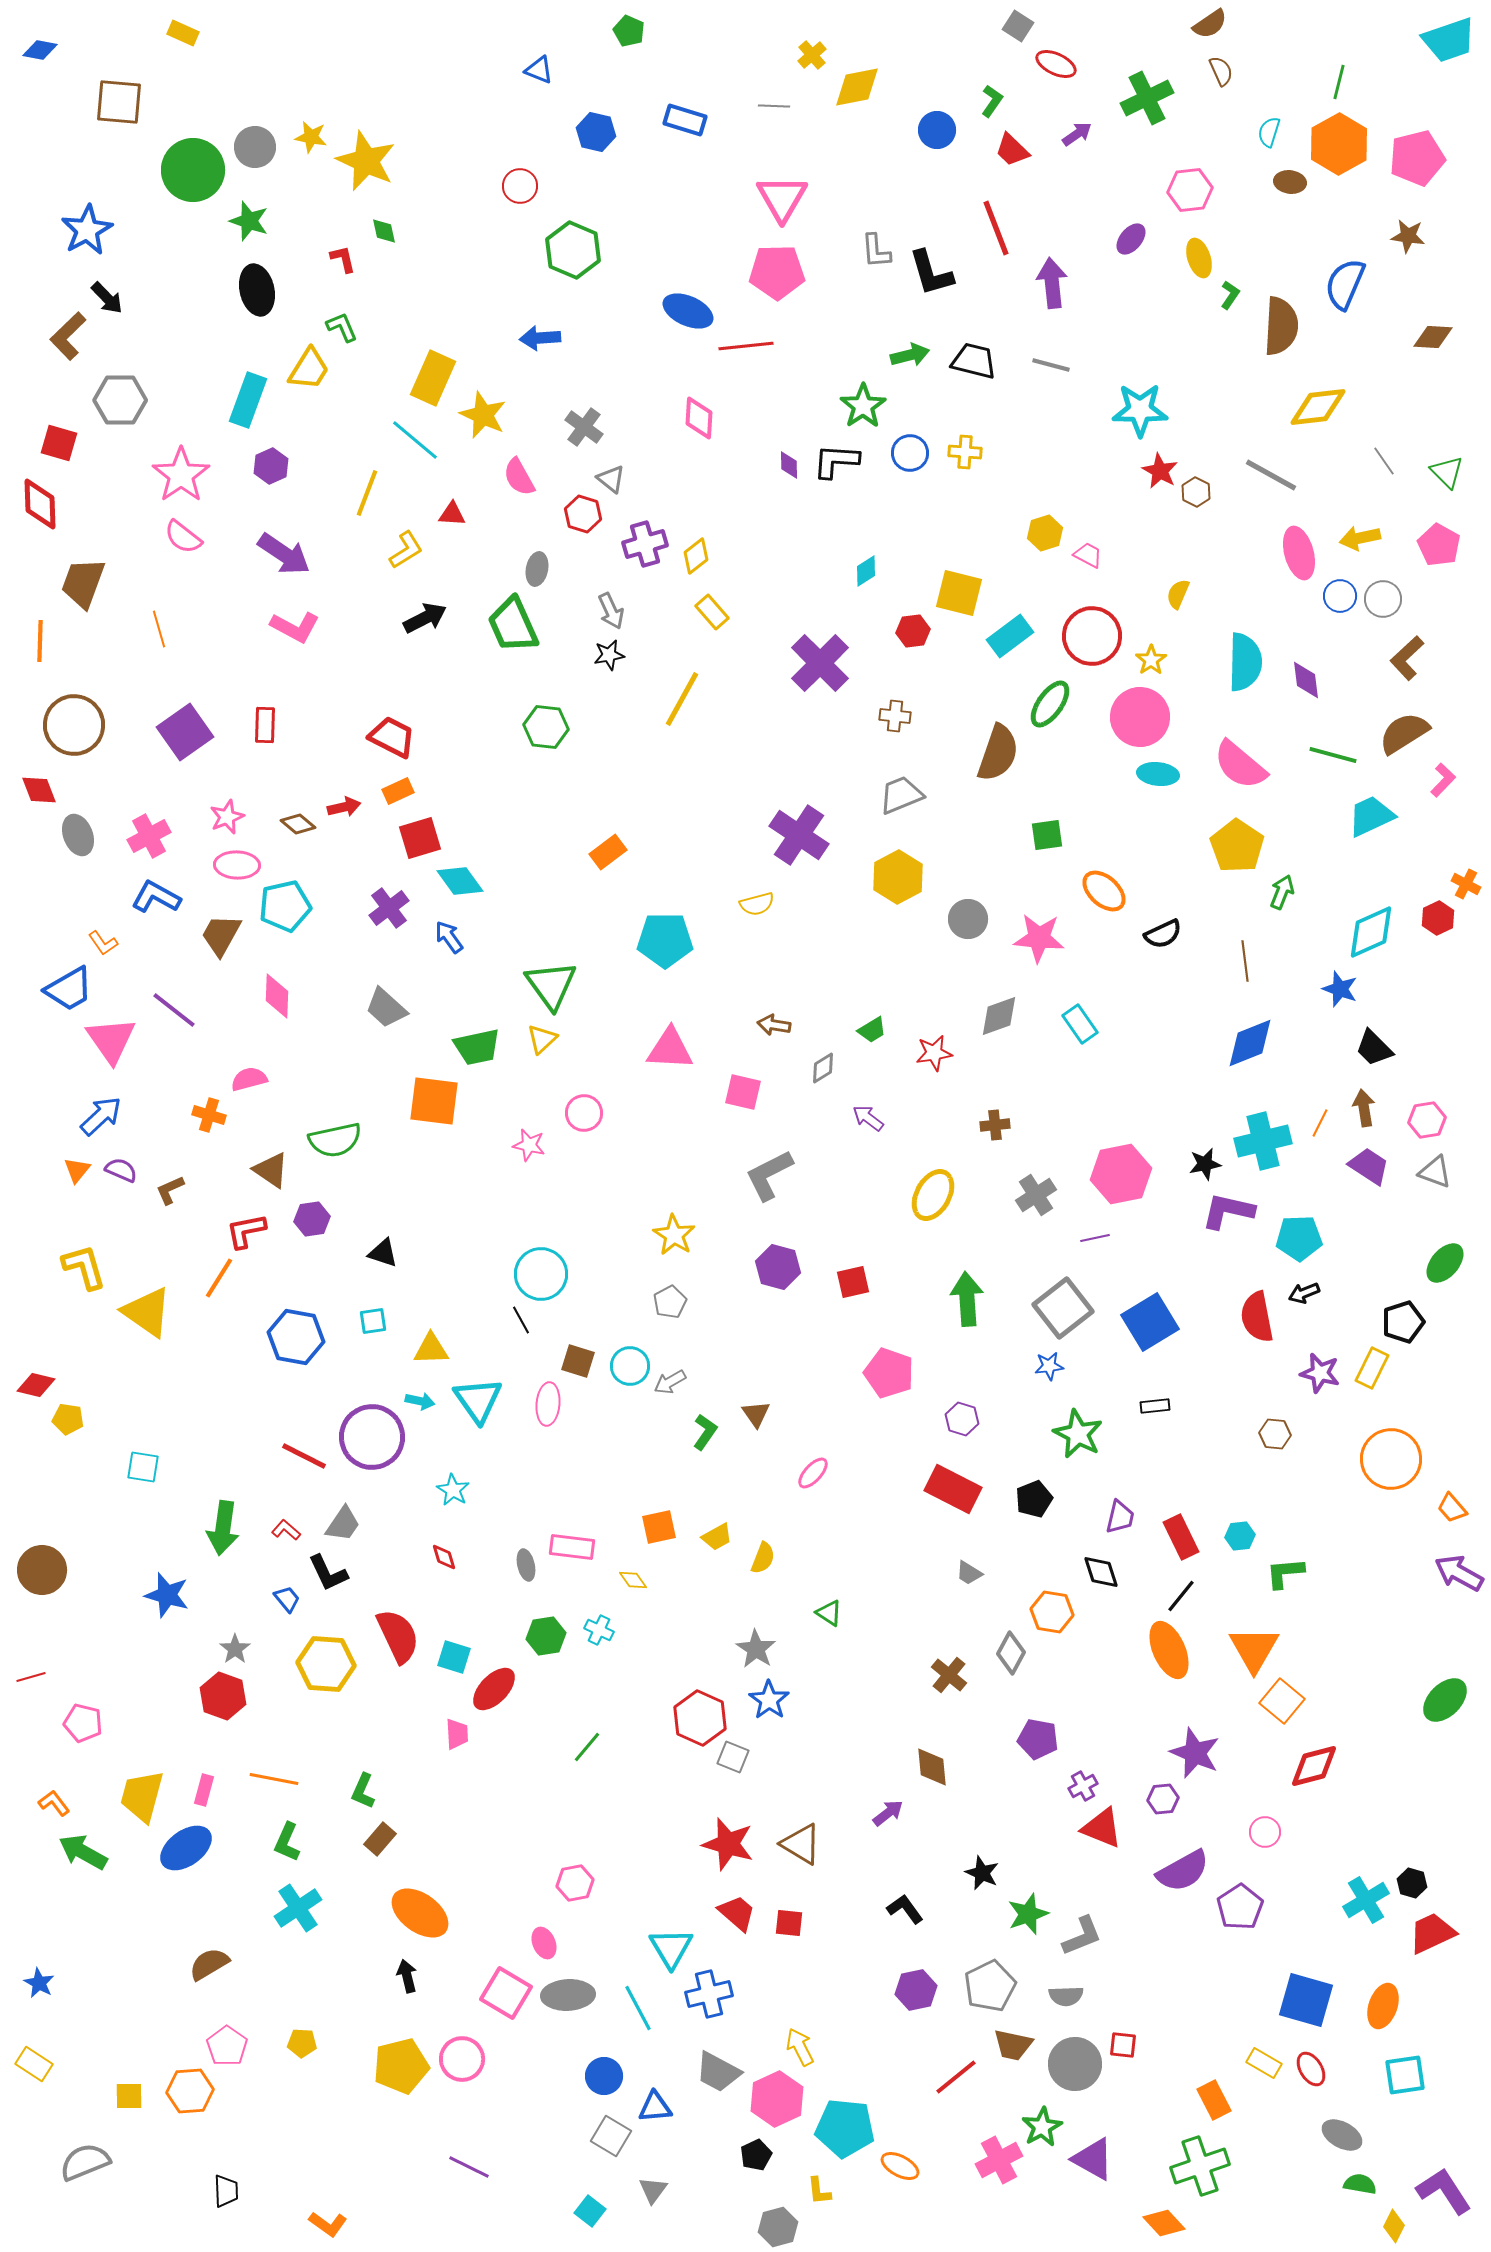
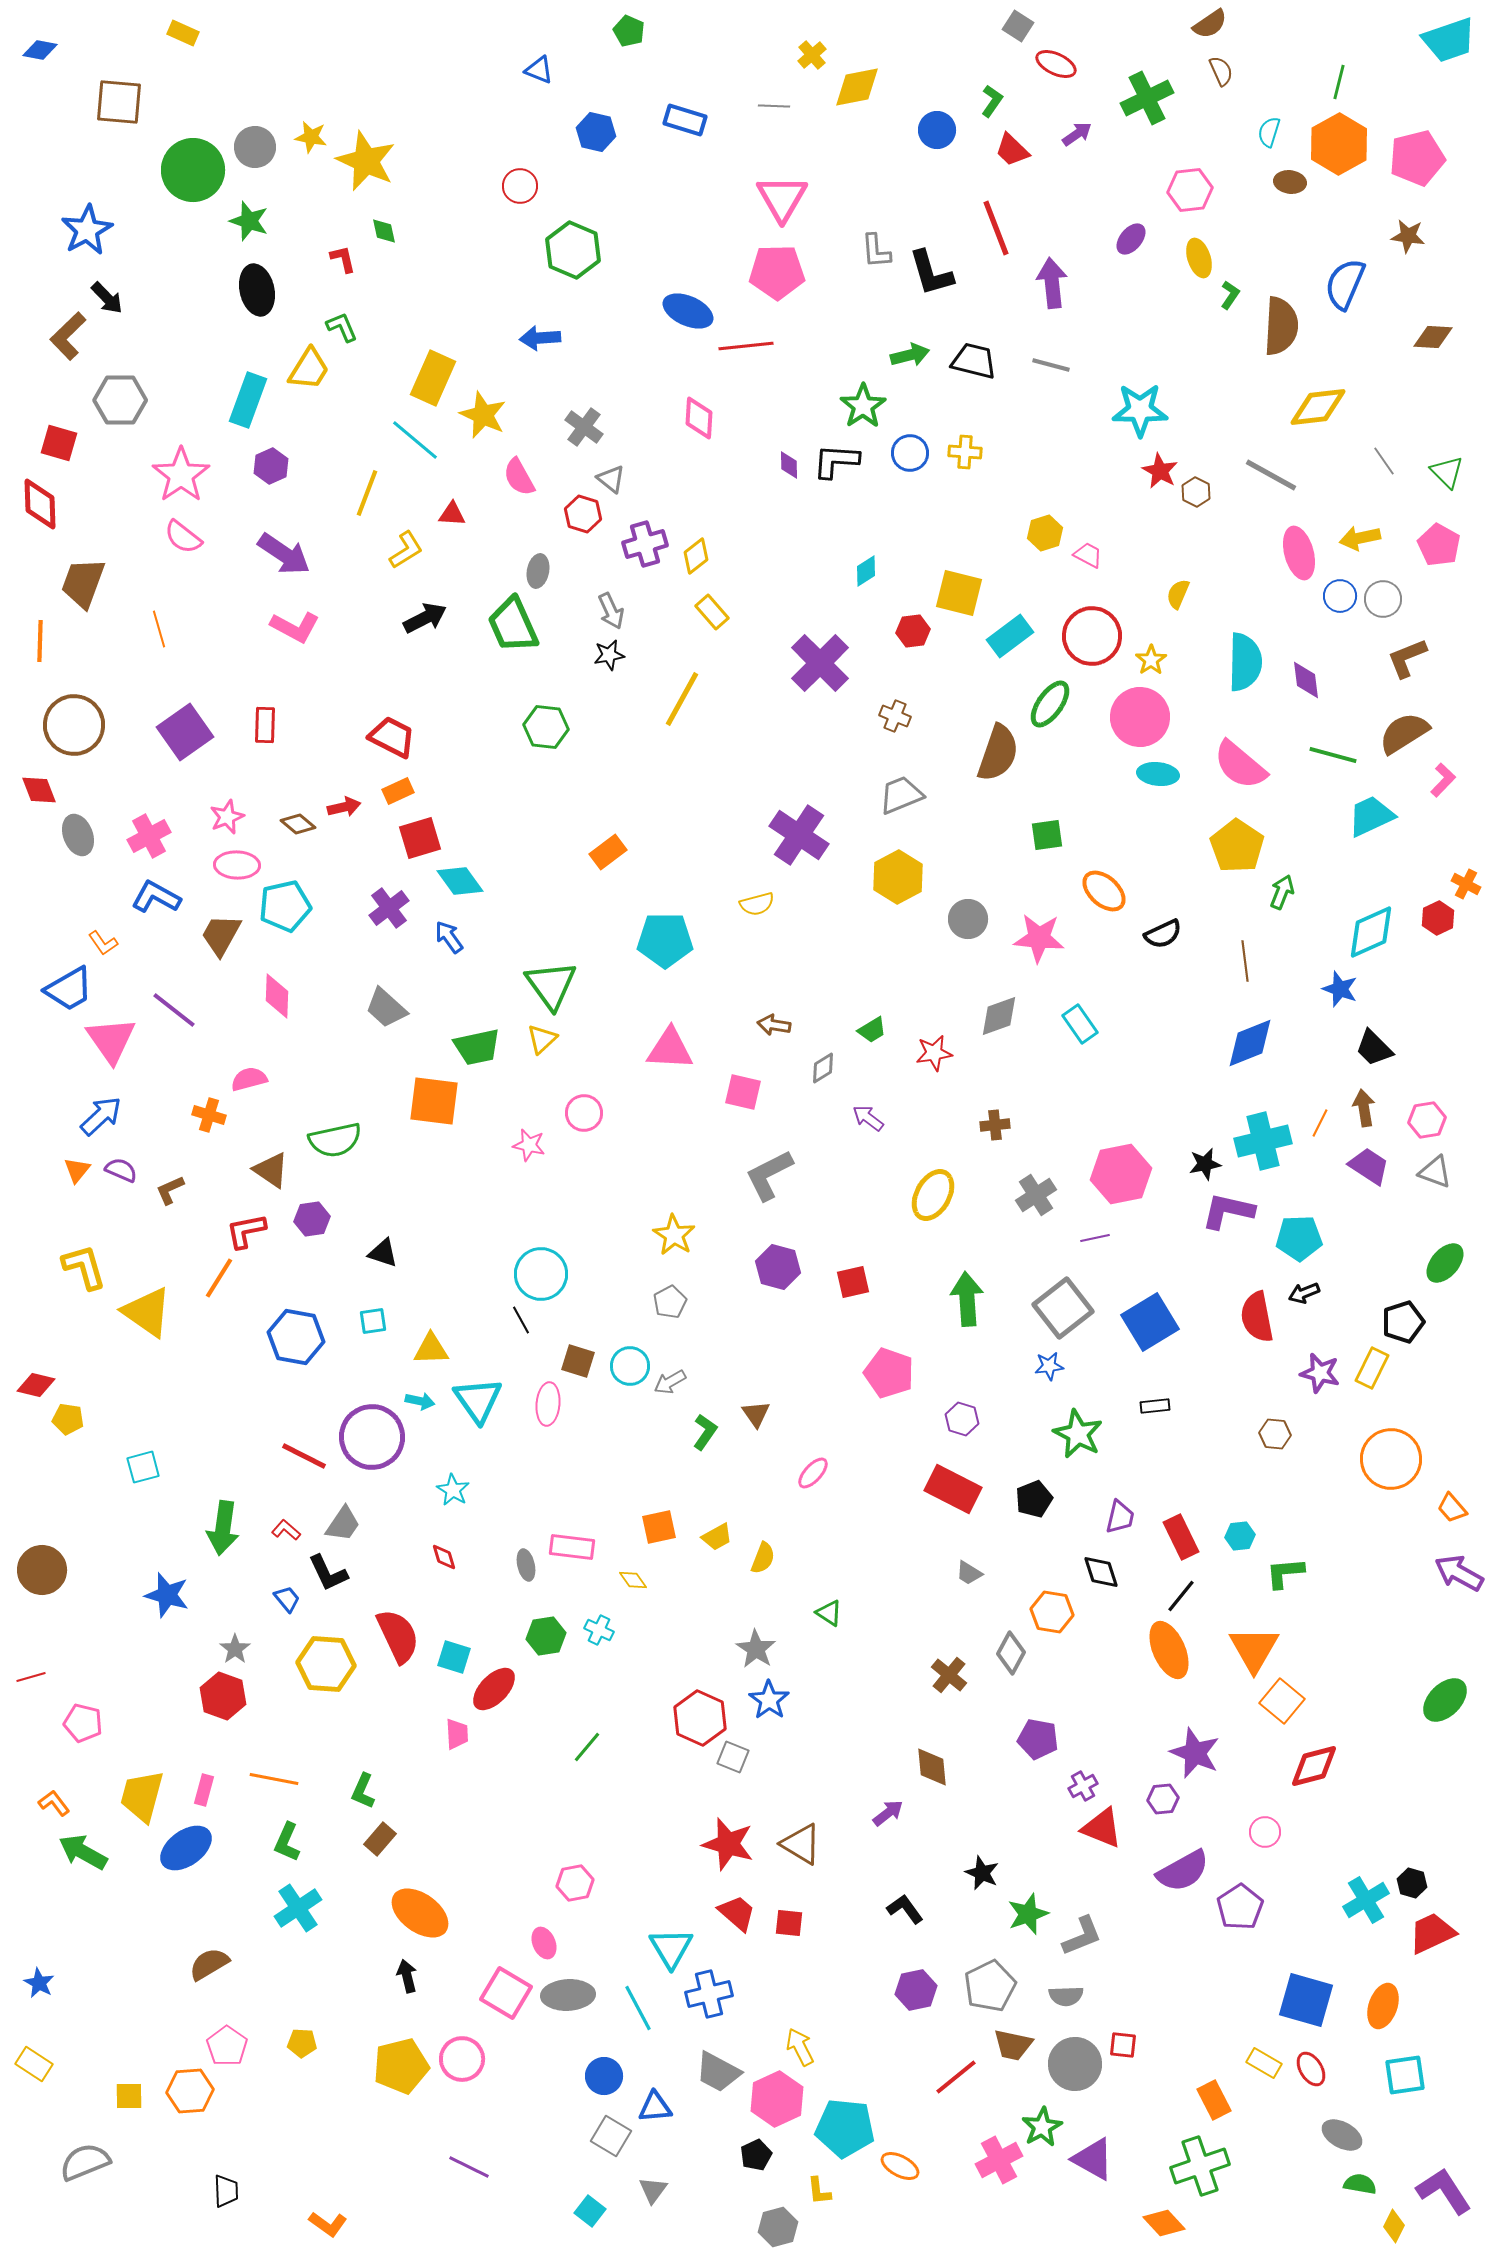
gray ellipse at (537, 569): moved 1 px right, 2 px down
brown L-shape at (1407, 658): rotated 21 degrees clockwise
brown cross at (895, 716): rotated 16 degrees clockwise
cyan square at (143, 1467): rotated 24 degrees counterclockwise
